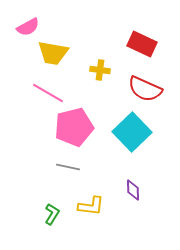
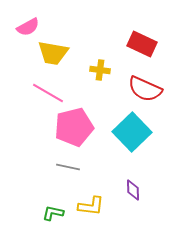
green L-shape: moved 1 px right, 1 px up; rotated 110 degrees counterclockwise
